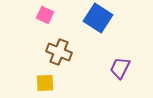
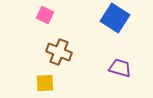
blue square: moved 17 px right
purple trapezoid: rotated 80 degrees clockwise
